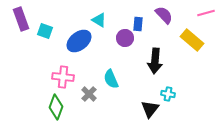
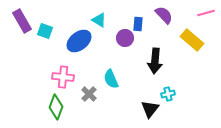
purple rectangle: moved 1 px right, 2 px down; rotated 10 degrees counterclockwise
cyan cross: rotated 24 degrees counterclockwise
